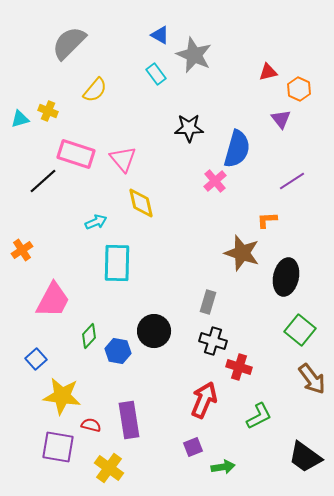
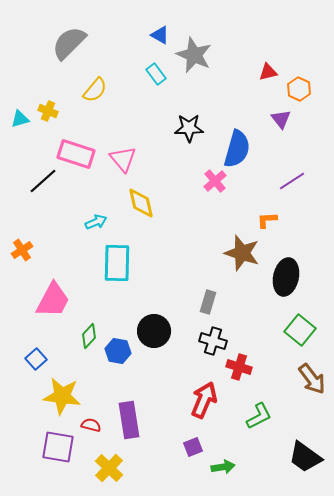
yellow cross at (109, 468): rotated 8 degrees clockwise
